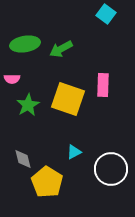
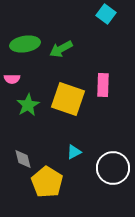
white circle: moved 2 px right, 1 px up
